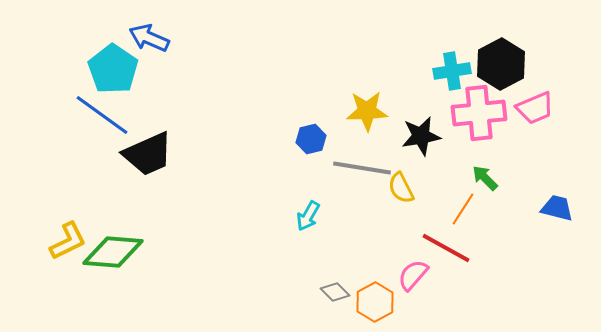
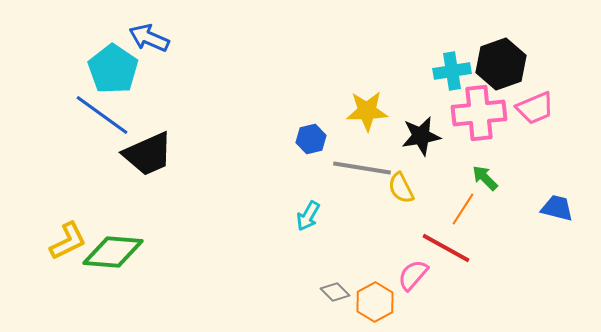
black hexagon: rotated 9 degrees clockwise
